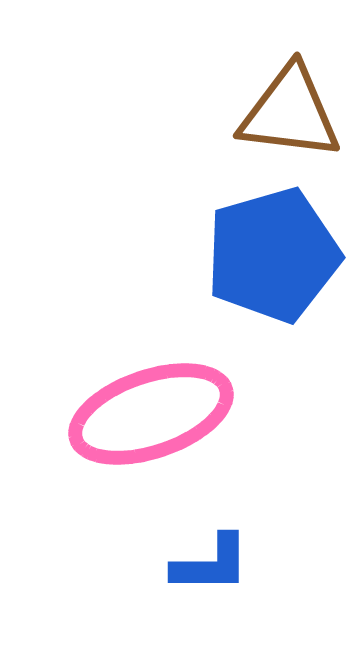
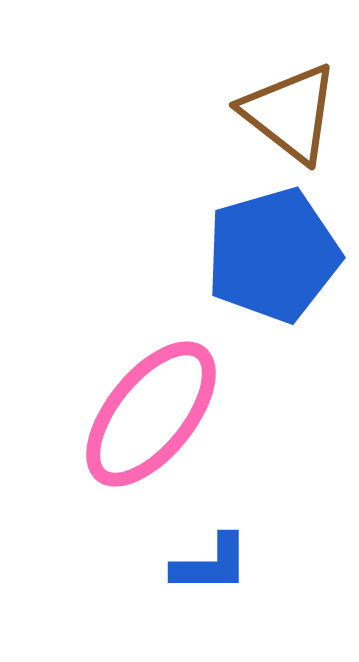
brown triangle: rotated 31 degrees clockwise
pink ellipse: rotated 32 degrees counterclockwise
